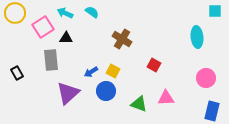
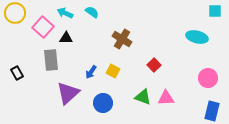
pink square: rotated 15 degrees counterclockwise
cyan ellipse: rotated 70 degrees counterclockwise
red square: rotated 16 degrees clockwise
blue arrow: rotated 24 degrees counterclockwise
pink circle: moved 2 px right
blue circle: moved 3 px left, 12 px down
green triangle: moved 4 px right, 7 px up
